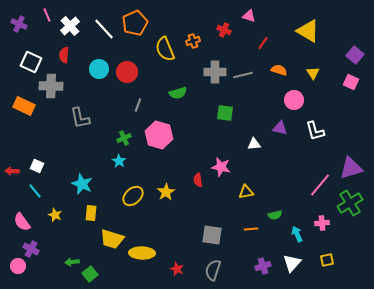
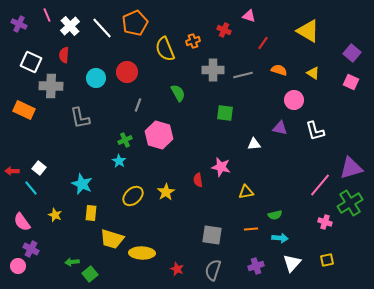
white line at (104, 29): moved 2 px left, 1 px up
purple square at (355, 55): moved 3 px left, 2 px up
cyan circle at (99, 69): moved 3 px left, 9 px down
gray cross at (215, 72): moved 2 px left, 2 px up
yellow triangle at (313, 73): rotated 24 degrees counterclockwise
green semicircle at (178, 93): rotated 102 degrees counterclockwise
orange rectangle at (24, 106): moved 4 px down
green cross at (124, 138): moved 1 px right, 2 px down
white square at (37, 166): moved 2 px right, 2 px down; rotated 16 degrees clockwise
cyan line at (35, 191): moved 4 px left, 3 px up
pink cross at (322, 223): moved 3 px right, 1 px up; rotated 24 degrees clockwise
cyan arrow at (297, 234): moved 17 px left, 4 px down; rotated 119 degrees clockwise
purple cross at (263, 266): moved 7 px left
